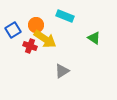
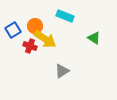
orange circle: moved 1 px left, 1 px down
